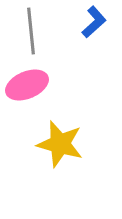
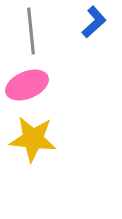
yellow star: moved 27 px left, 5 px up; rotated 9 degrees counterclockwise
